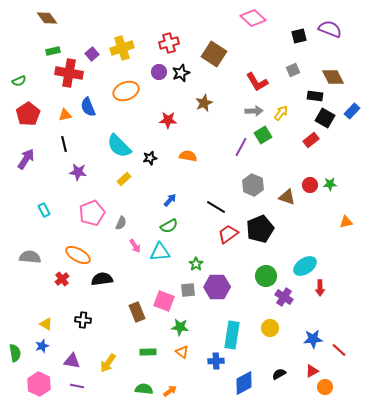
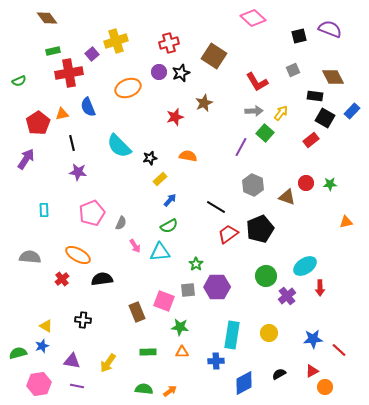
yellow cross at (122, 48): moved 6 px left, 7 px up
brown square at (214, 54): moved 2 px down
red cross at (69, 73): rotated 20 degrees counterclockwise
orange ellipse at (126, 91): moved 2 px right, 3 px up
red pentagon at (28, 114): moved 10 px right, 9 px down
orange triangle at (65, 115): moved 3 px left, 1 px up
red star at (168, 120): moved 7 px right, 3 px up; rotated 18 degrees counterclockwise
green square at (263, 135): moved 2 px right, 2 px up; rotated 18 degrees counterclockwise
black line at (64, 144): moved 8 px right, 1 px up
yellow rectangle at (124, 179): moved 36 px right
red circle at (310, 185): moved 4 px left, 2 px up
cyan rectangle at (44, 210): rotated 24 degrees clockwise
purple cross at (284, 297): moved 3 px right, 1 px up; rotated 18 degrees clockwise
yellow triangle at (46, 324): moved 2 px down
yellow circle at (270, 328): moved 1 px left, 5 px down
orange triangle at (182, 352): rotated 40 degrees counterclockwise
green semicircle at (15, 353): moved 3 px right; rotated 96 degrees counterclockwise
pink hexagon at (39, 384): rotated 25 degrees clockwise
